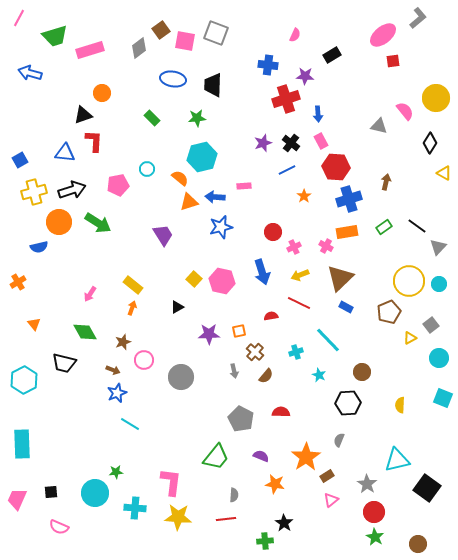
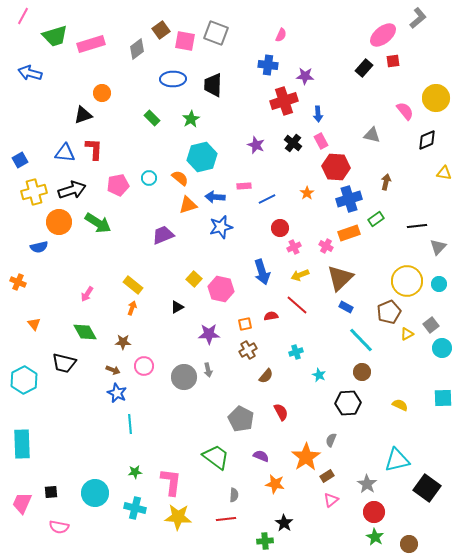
pink line at (19, 18): moved 4 px right, 2 px up
pink semicircle at (295, 35): moved 14 px left
gray diamond at (139, 48): moved 2 px left, 1 px down
pink rectangle at (90, 50): moved 1 px right, 6 px up
black rectangle at (332, 55): moved 32 px right, 13 px down; rotated 18 degrees counterclockwise
blue ellipse at (173, 79): rotated 10 degrees counterclockwise
red cross at (286, 99): moved 2 px left, 2 px down
green star at (197, 118): moved 6 px left, 1 px down; rotated 24 degrees counterclockwise
gray triangle at (379, 126): moved 7 px left, 9 px down
red L-shape at (94, 141): moved 8 px down
purple star at (263, 143): moved 7 px left, 2 px down; rotated 30 degrees counterclockwise
black cross at (291, 143): moved 2 px right
black diamond at (430, 143): moved 3 px left, 3 px up; rotated 35 degrees clockwise
cyan circle at (147, 169): moved 2 px right, 9 px down
blue line at (287, 170): moved 20 px left, 29 px down
yellow triangle at (444, 173): rotated 21 degrees counterclockwise
orange star at (304, 196): moved 3 px right, 3 px up
orange triangle at (189, 202): moved 1 px left, 3 px down
black line at (417, 226): rotated 42 degrees counterclockwise
green rectangle at (384, 227): moved 8 px left, 8 px up
red circle at (273, 232): moved 7 px right, 4 px up
orange rectangle at (347, 232): moved 2 px right, 1 px down; rotated 10 degrees counterclockwise
purple trapezoid at (163, 235): rotated 80 degrees counterclockwise
pink hexagon at (222, 281): moved 1 px left, 8 px down
yellow circle at (409, 281): moved 2 px left
orange cross at (18, 282): rotated 35 degrees counterclockwise
pink arrow at (90, 294): moved 3 px left
red line at (299, 303): moved 2 px left, 2 px down; rotated 15 degrees clockwise
orange square at (239, 331): moved 6 px right, 7 px up
yellow triangle at (410, 338): moved 3 px left, 4 px up
cyan line at (328, 340): moved 33 px right
brown star at (123, 342): rotated 21 degrees clockwise
brown cross at (255, 352): moved 7 px left, 2 px up; rotated 18 degrees clockwise
cyan circle at (439, 358): moved 3 px right, 10 px up
pink circle at (144, 360): moved 6 px down
gray arrow at (234, 371): moved 26 px left, 1 px up
gray circle at (181, 377): moved 3 px right
blue star at (117, 393): rotated 24 degrees counterclockwise
cyan square at (443, 398): rotated 24 degrees counterclockwise
yellow semicircle at (400, 405): rotated 112 degrees clockwise
red semicircle at (281, 412): rotated 60 degrees clockwise
cyan line at (130, 424): rotated 54 degrees clockwise
gray semicircle at (339, 440): moved 8 px left
green trapezoid at (216, 457): rotated 92 degrees counterclockwise
green star at (116, 472): moved 19 px right
pink trapezoid at (17, 499): moved 5 px right, 4 px down
cyan cross at (135, 508): rotated 10 degrees clockwise
pink semicircle at (59, 527): rotated 12 degrees counterclockwise
brown circle at (418, 544): moved 9 px left
